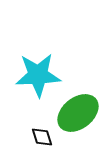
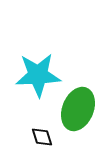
green ellipse: moved 4 px up; rotated 30 degrees counterclockwise
